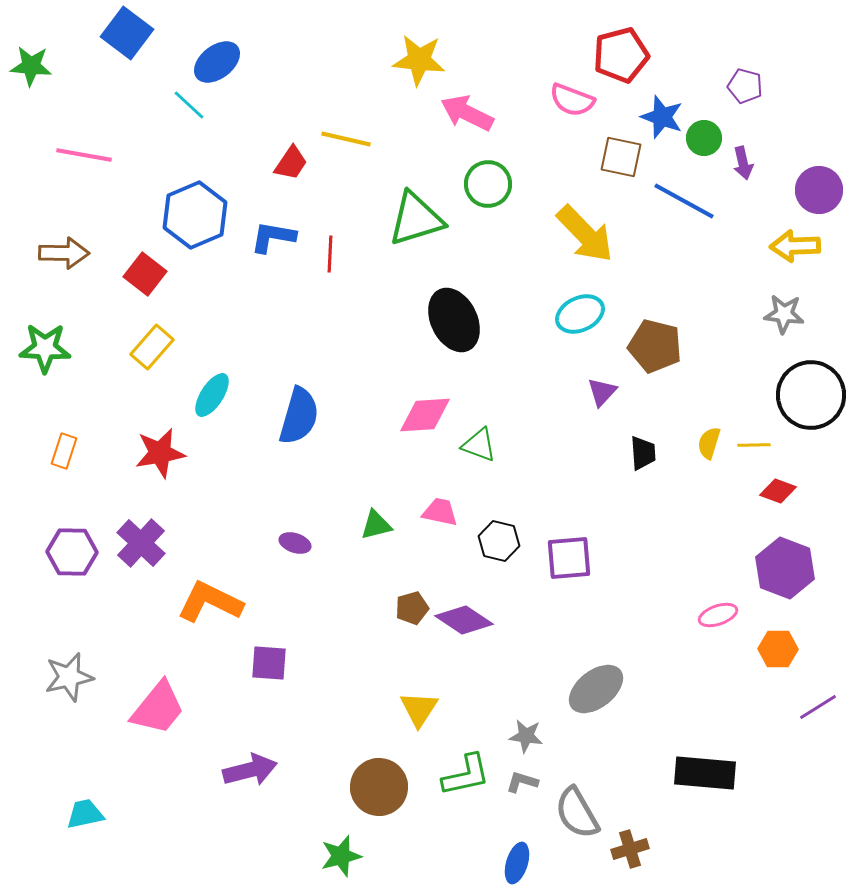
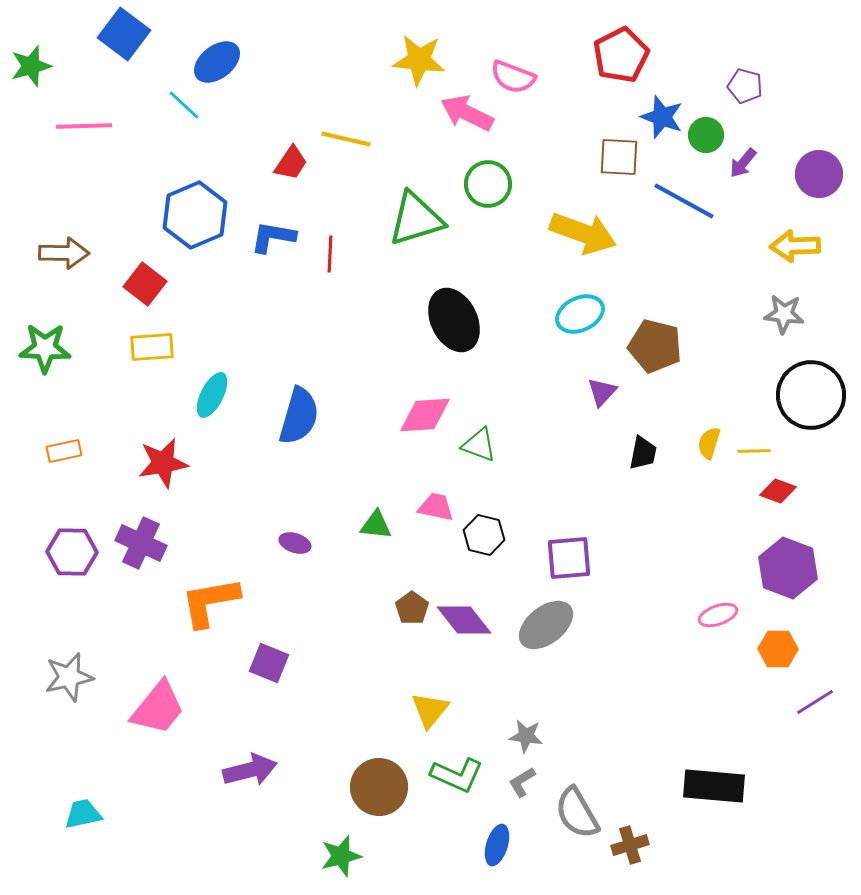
blue square at (127, 33): moved 3 px left, 1 px down
red pentagon at (621, 55): rotated 12 degrees counterclockwise
green star at (31, 66): rotated 21 degrees counterclockwise
pink semicircle at (572, 100): moved 59 px left, 23 px up
cyan line at (189, 105): moved 5 px left
green circle at (704, 138): moved 2 px right, 3 px up
pink line at (84, 155): moved 29 px up; rotated 12 degrees counterclockwise
brown square at (621, 157): moved 2 px left; rotated 9 degrees counterclockwise
purple arrow at (743, 163): rotated 52 degrees clockwise
purple circle at (819, 190): moved 16 px up
yellow arrow at (585, 234): moved 2 px left, 1 px up; rotated 26 degrees counterclockwise
red square at (145, 274): moved 10 px down
yellow rectangle at (152, 347): rotated 45 degrees clockwise
cyan ellipse at (212, 395): rotated 6 degrees counterclockwise
yellow line at (754, 445): moved 6 px down
orange rectangle at (64, 451): rotated 60 degrees clockwise
red star at (160, 453): moved 3 px right, 10 px down
black trapezoid at (643, 453): rotated 15 degrees clockwise
pink trapezoid at (440, 512): moved 4 px left, 5 px up
green triangle at (376, 525): rotated 20 degrees clockwise
black hexagon at (499, 541): moved 15 px left, 6 px up
purple cross at (141, 543): rotated 18 degrees counterclockwise
purple hexagon at (785, 568): moved 3 px right
orange L-shape at (210, 602): rotated 36 degrees counterclockwise
brown pentagon at (412, 608): rotated 20 degrees counterclockwise
purple diamond at (464, 620): rotated 18 degrees clockwise
purple square at (269, 663): rotated 18 degrees clockwise
gray ellipse at (596, 689): moved 50 px left, 64 px up
purple line at (818, 707): moved 3 px left, 5 px up
yellow triangle at (419, 709): moved 11 px right, 1 px down; rotated 6 degrees clockwise
black rectangle at (705, 773): moved 9 px right, 13 px down
green L-shape at (466, 775): moved 9 px left; rotated 36 degrees clockwise
gray L-shape at (522, 782): rotated 48 degrees counterclockwise
cyan trapezoid at (85, 814): moved 2 px left
brown cross at (630, 849): moved 4 px up
blue ellipse at (517, 863): moved 20 px left, 18 px up
